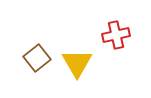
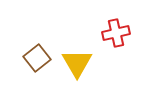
red cross: moved 2 px up
